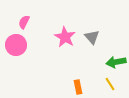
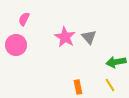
pink semicircle: moved 3 px up
gray triangle: moved 3 px left
yellow line: moved 1 px down
